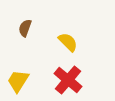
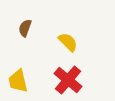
yellow trapezoid: rotated 45 degrees counterclockwise
